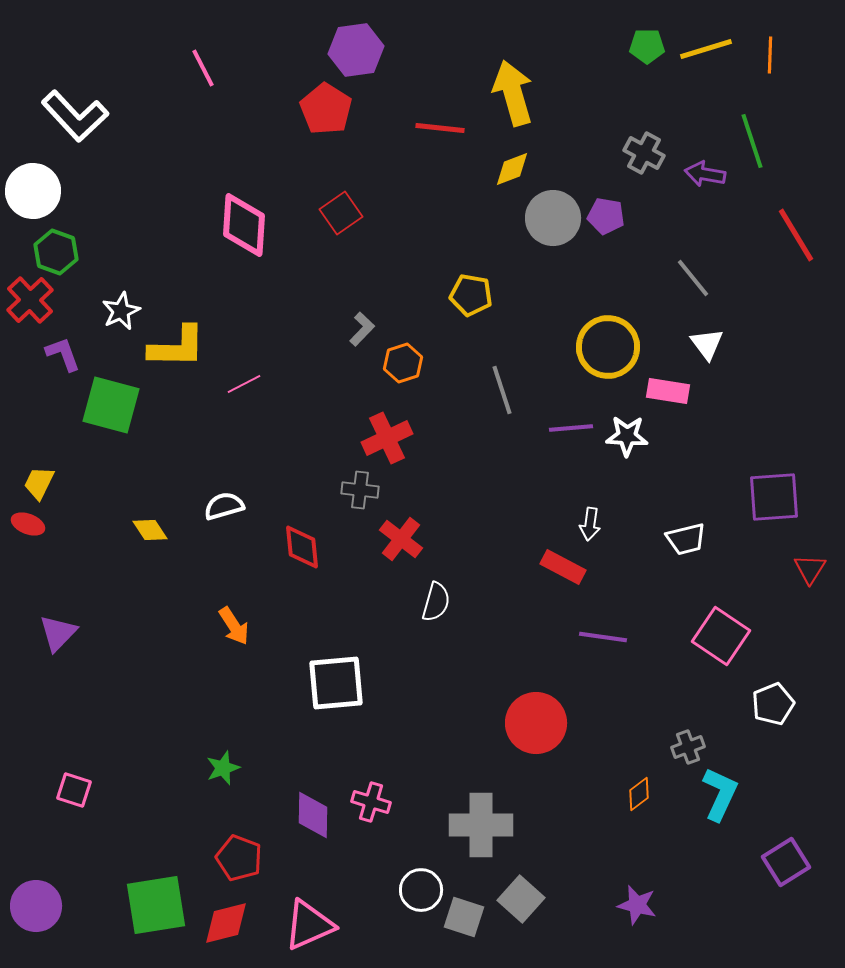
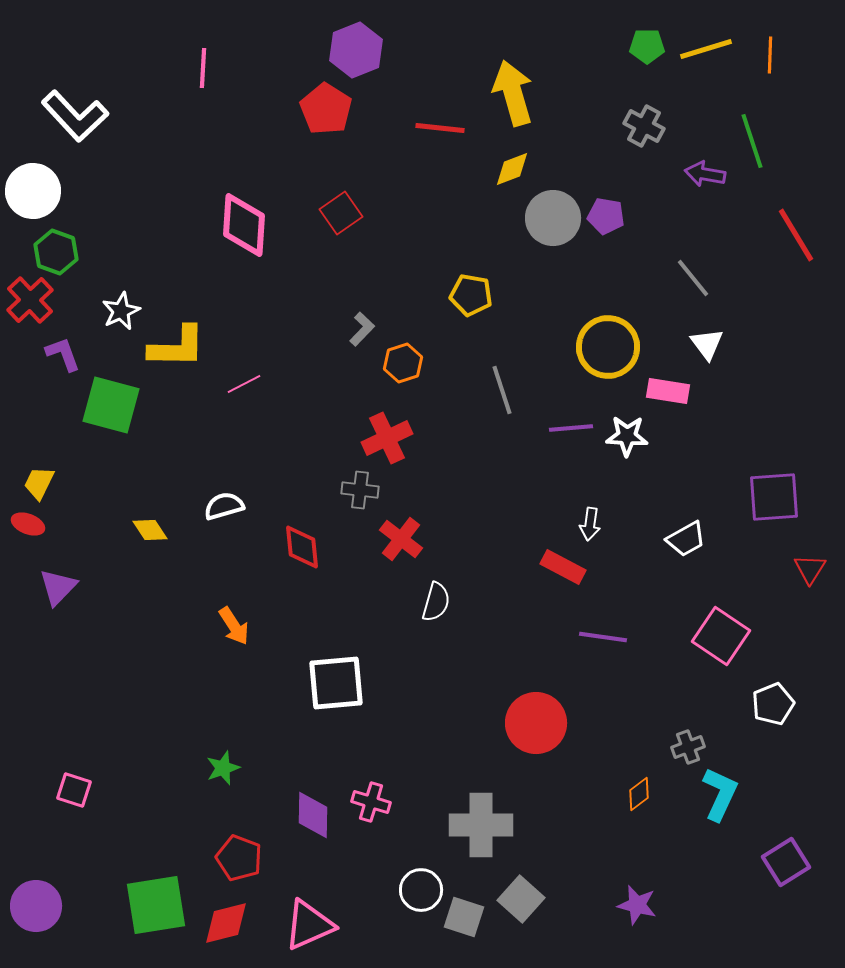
purple hexagon at (356, 50): rotated 14 degrees counterclockwise
pink line at (203, 68): rotated 30 degrees clockwise
gray cross at (644, 153): moved 27 px up
white trapezoid at (686, 539): rotated 15 degrees counterclockwise
purple triangle at (58, 633): moved 46 px up
